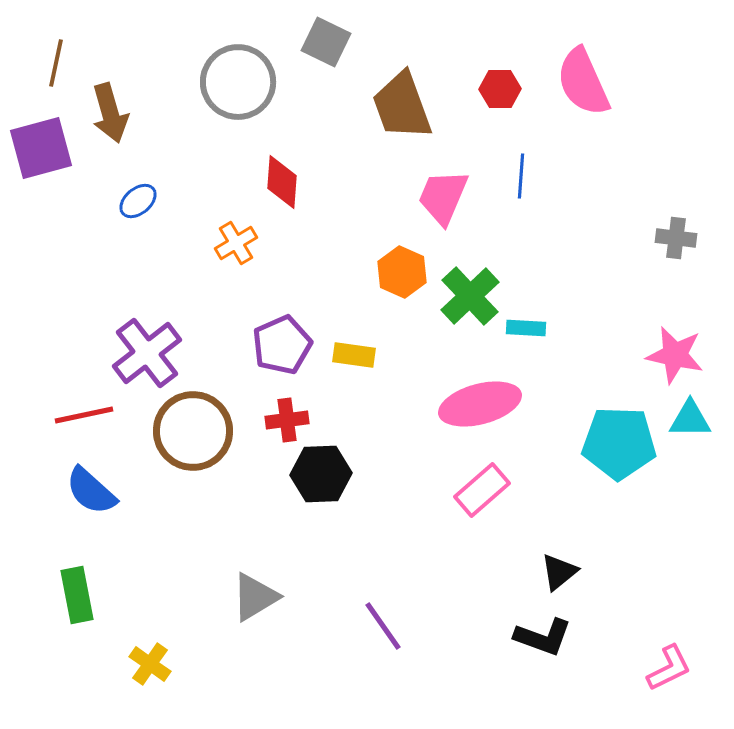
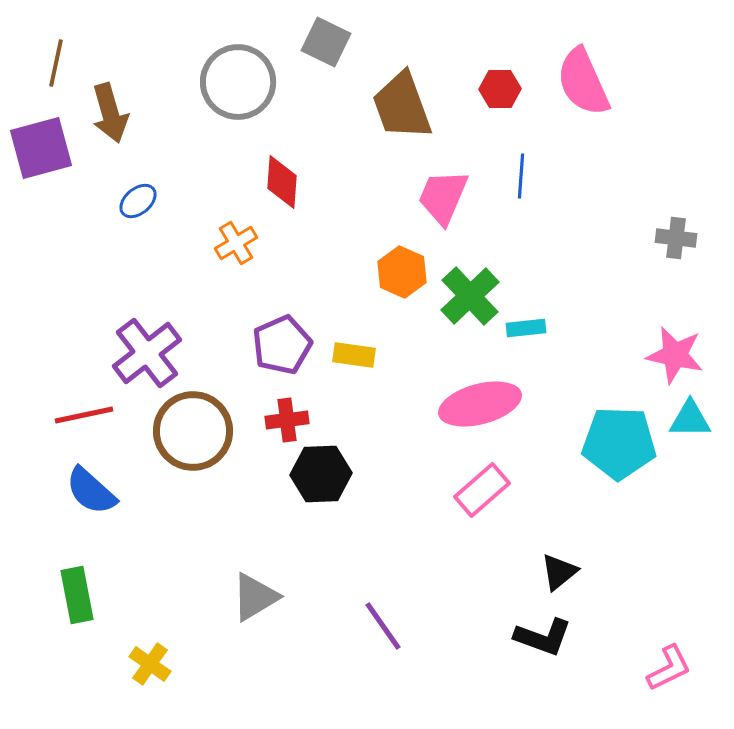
cyan rectangle: rotated 9 degrees counterclockwise
